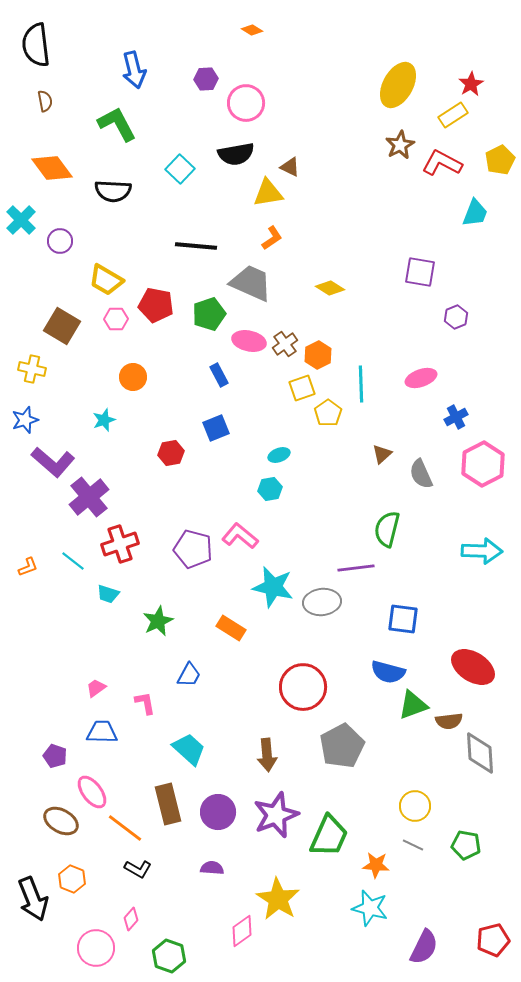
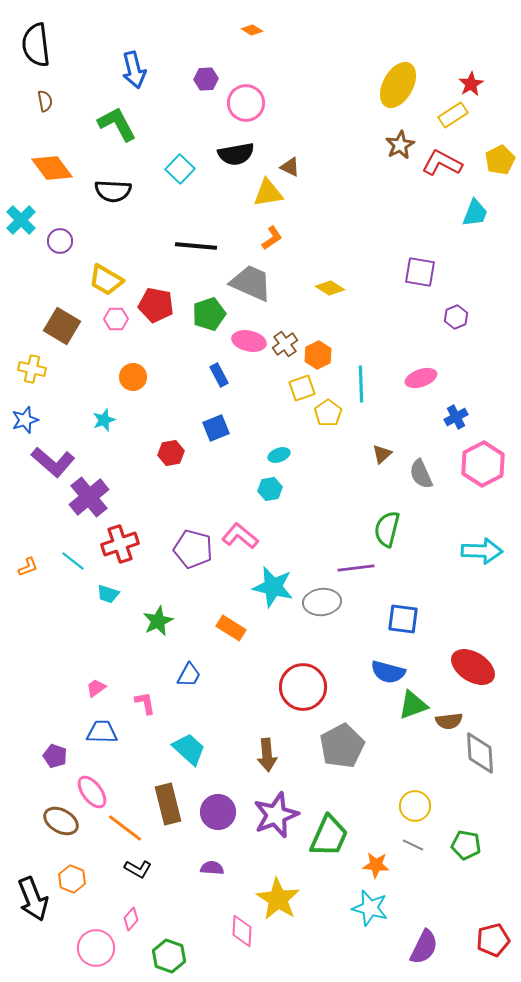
pink diamond at (242, 931): rotated 52 degrees counterclockwise
